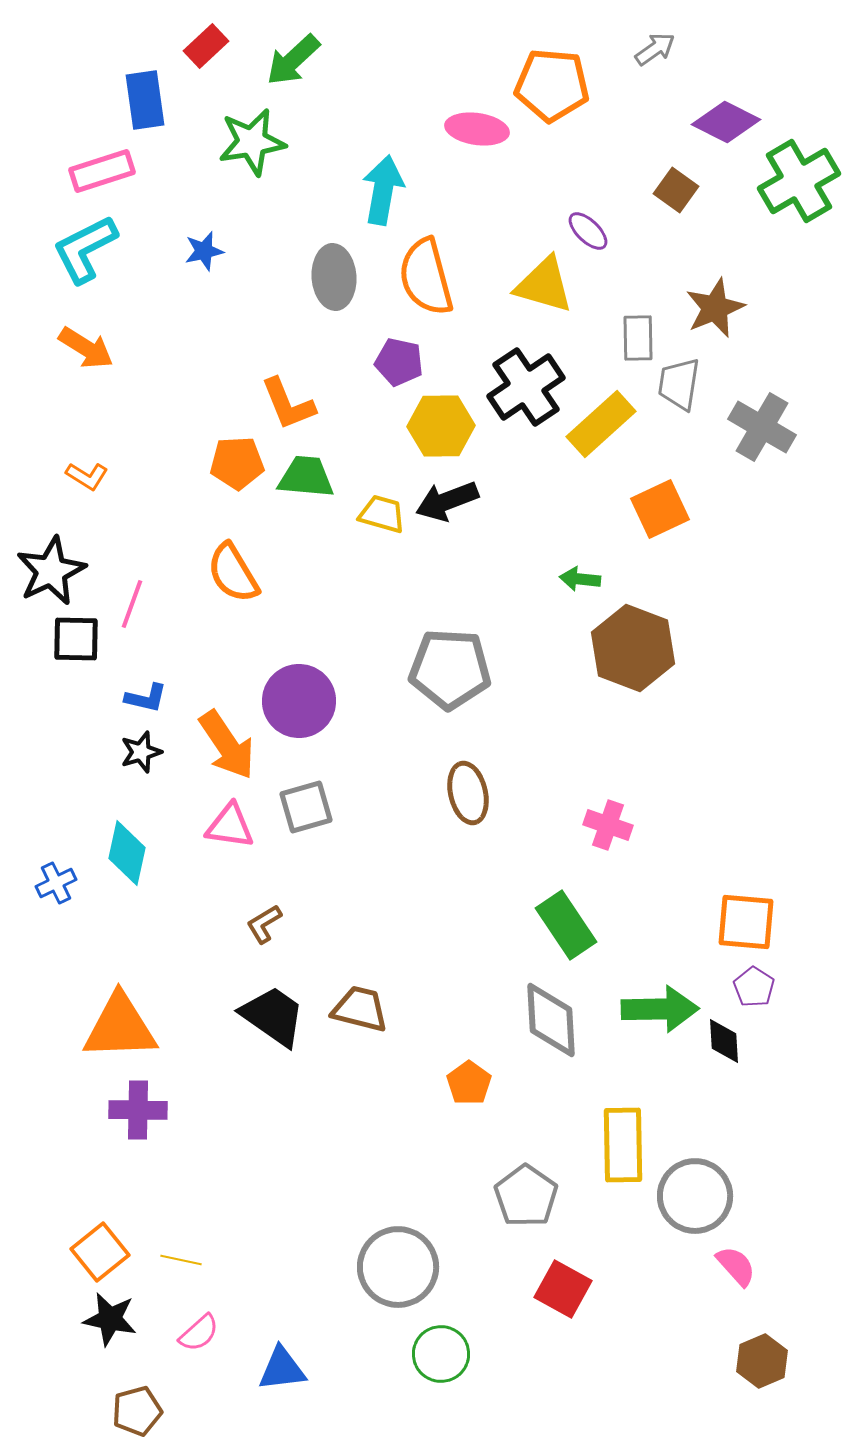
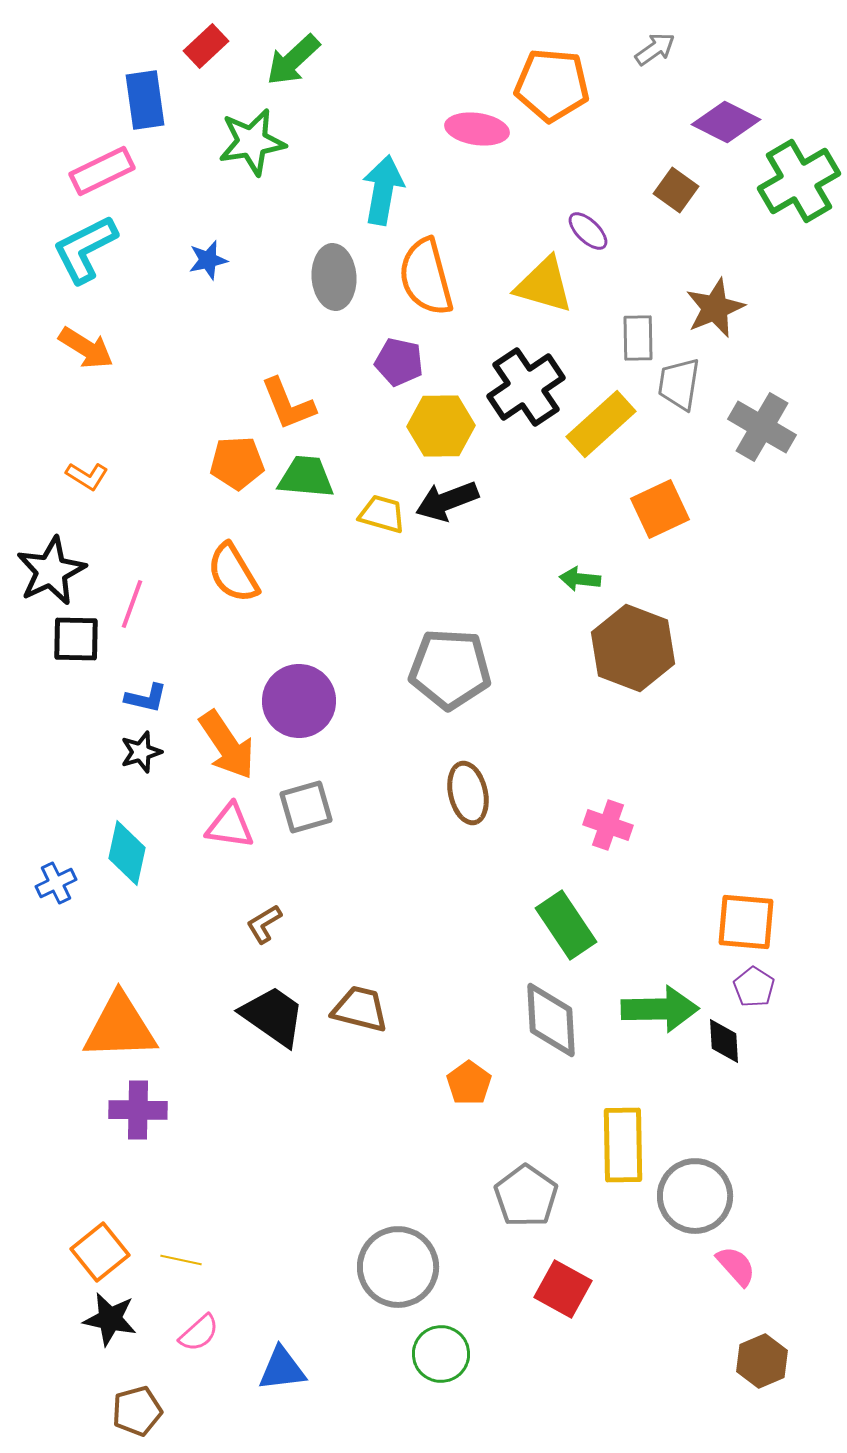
pink rectangle at (102, 171): rotated 8 degrees counterclockwise
blue star at (204, 251): moved 4 px right, 9 px down
